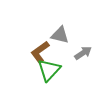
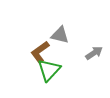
gray arrow: moved 11 px right
